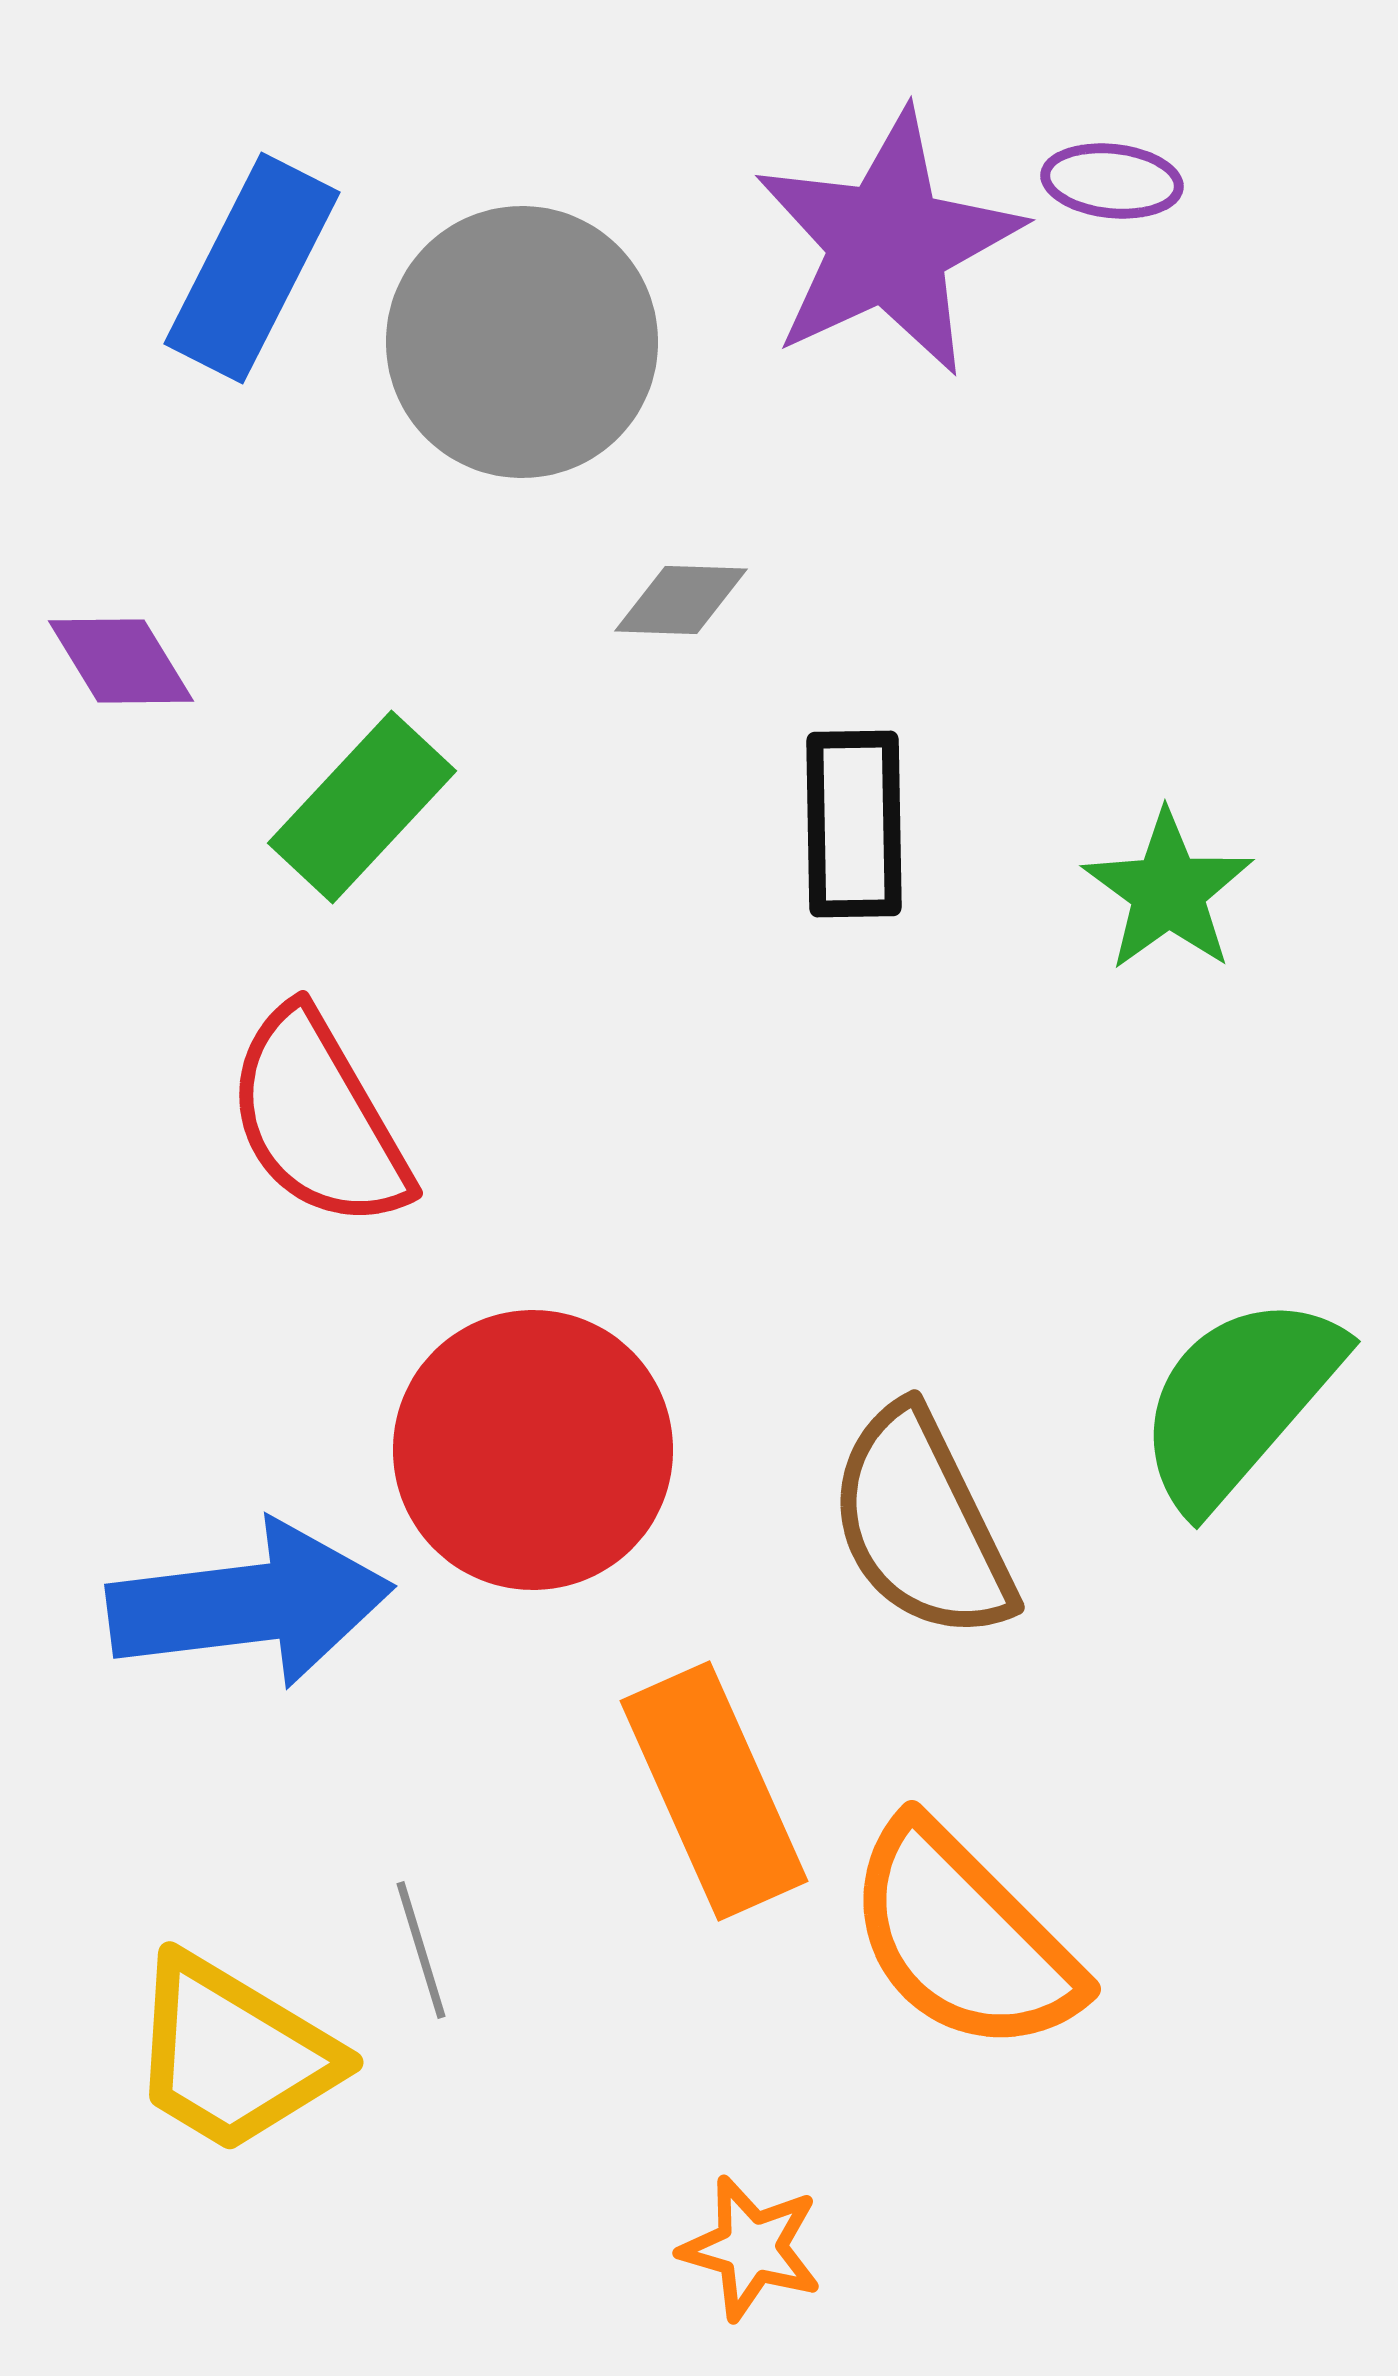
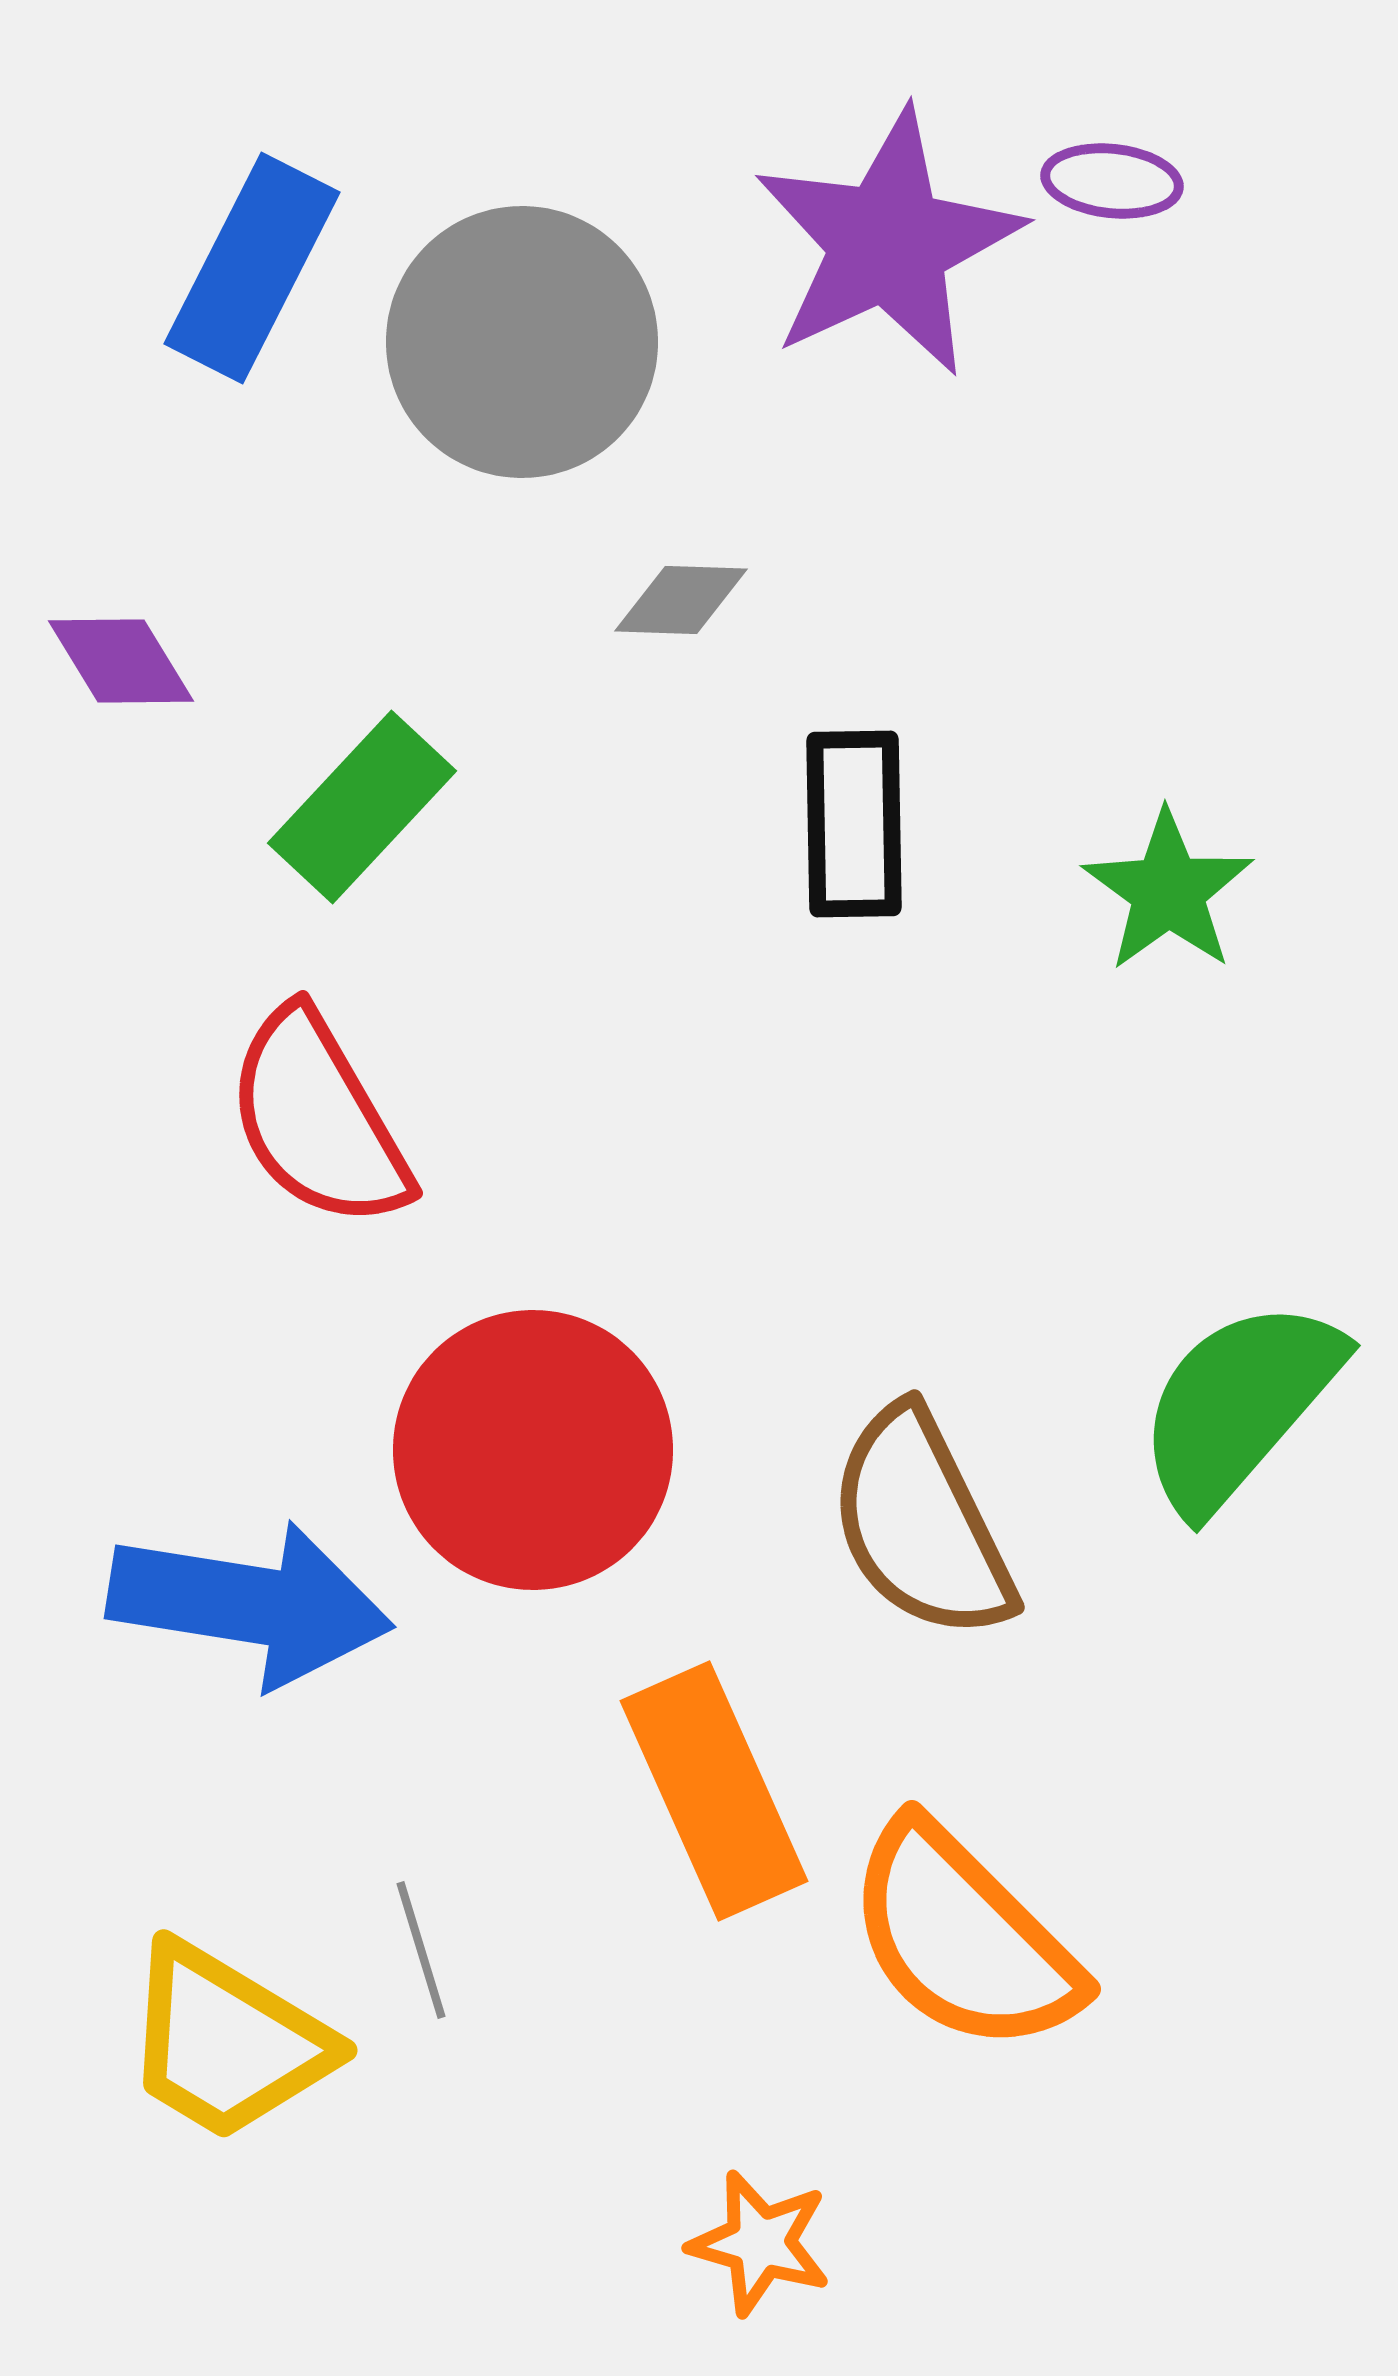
green semicircle: moved 4 px down
blue arrow: rotated 16 degrees clockwise
yellow trapezoid: moved 6 px left, 12 px up
orange star: moved 9 px right, 5 px up
